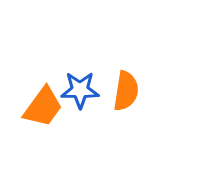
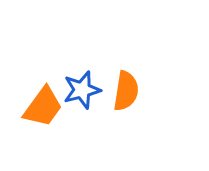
blue star: moved 2 px right; rotated 15 degrees counterclockwise
